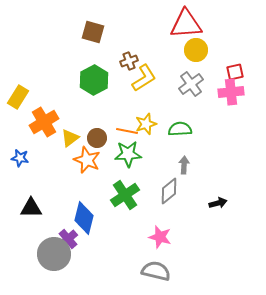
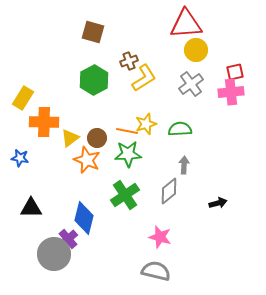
yellow rectangle: moved 5 px right, 1 px down
orange cross: rotated 32 degrees clockwise
